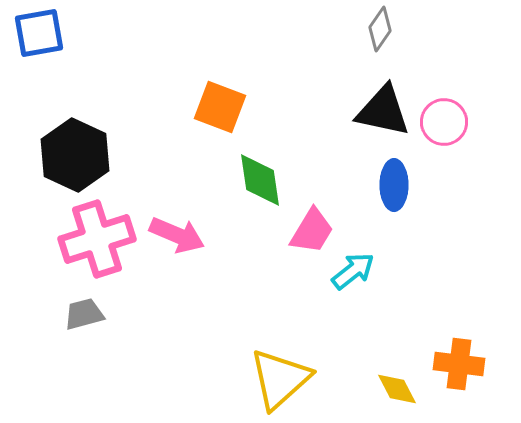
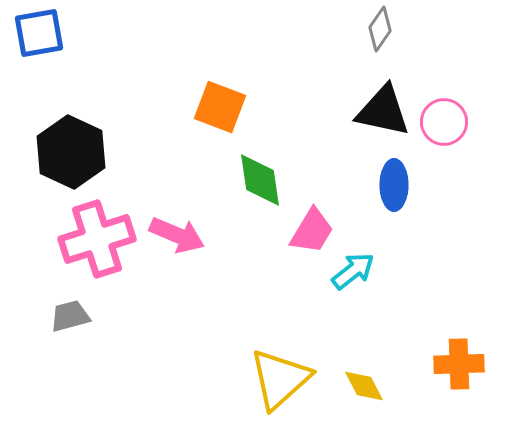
black hexagon: moved 4 px left, 3 px up
gray trapezoid: moved 14 px left, 2 px down
orange cross: rotated 9 degrees counterclockwise
yellow diamond: moved 33 px left, 3 px up
